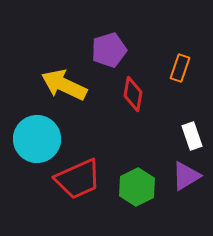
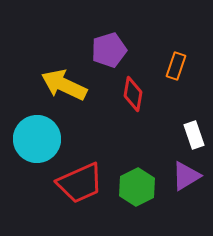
orange rectangle: moved 4 px left, 2 px up
white rectangle: moved 2 px right, 1 px up
red trapezoid: moved 2 px right, 4 px down
